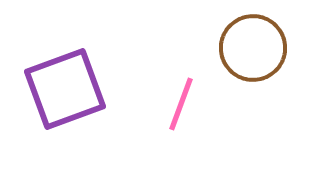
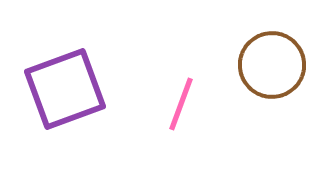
brown circle: moved 19 px right, 17 px down
